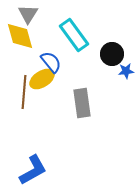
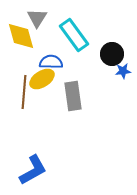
gray triangle: moved 9 px right, 4 px down
yellow diamond: moved 1 px right
blue semicircle: rotated 50 degrees counterclockwise
blue star: moved 3 px left
gray rectangle: moved 9 px left, 7 px up
